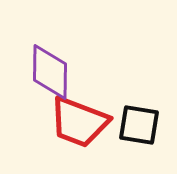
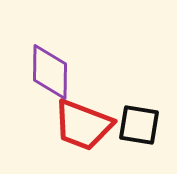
red trapezoid: moved 4 px right, 3 px down
